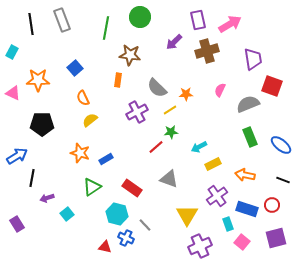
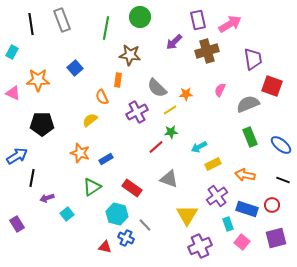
orange semicircle at (83, 98): moved 19 px right, 1 px up
